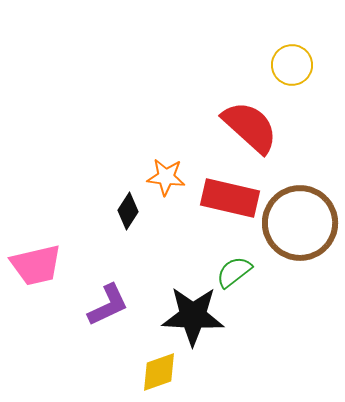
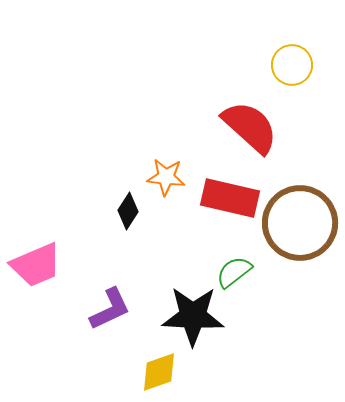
pink trapezoid: rotated 10 degrees counterclockwise
purple L-shape: moved 2 px right, 4 px down
